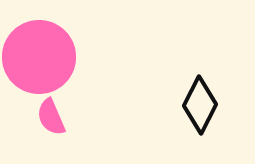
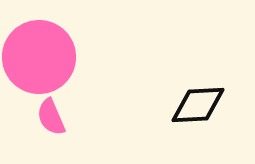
black diamond: moved 2 px left; rotated 60 degrees clockwise
